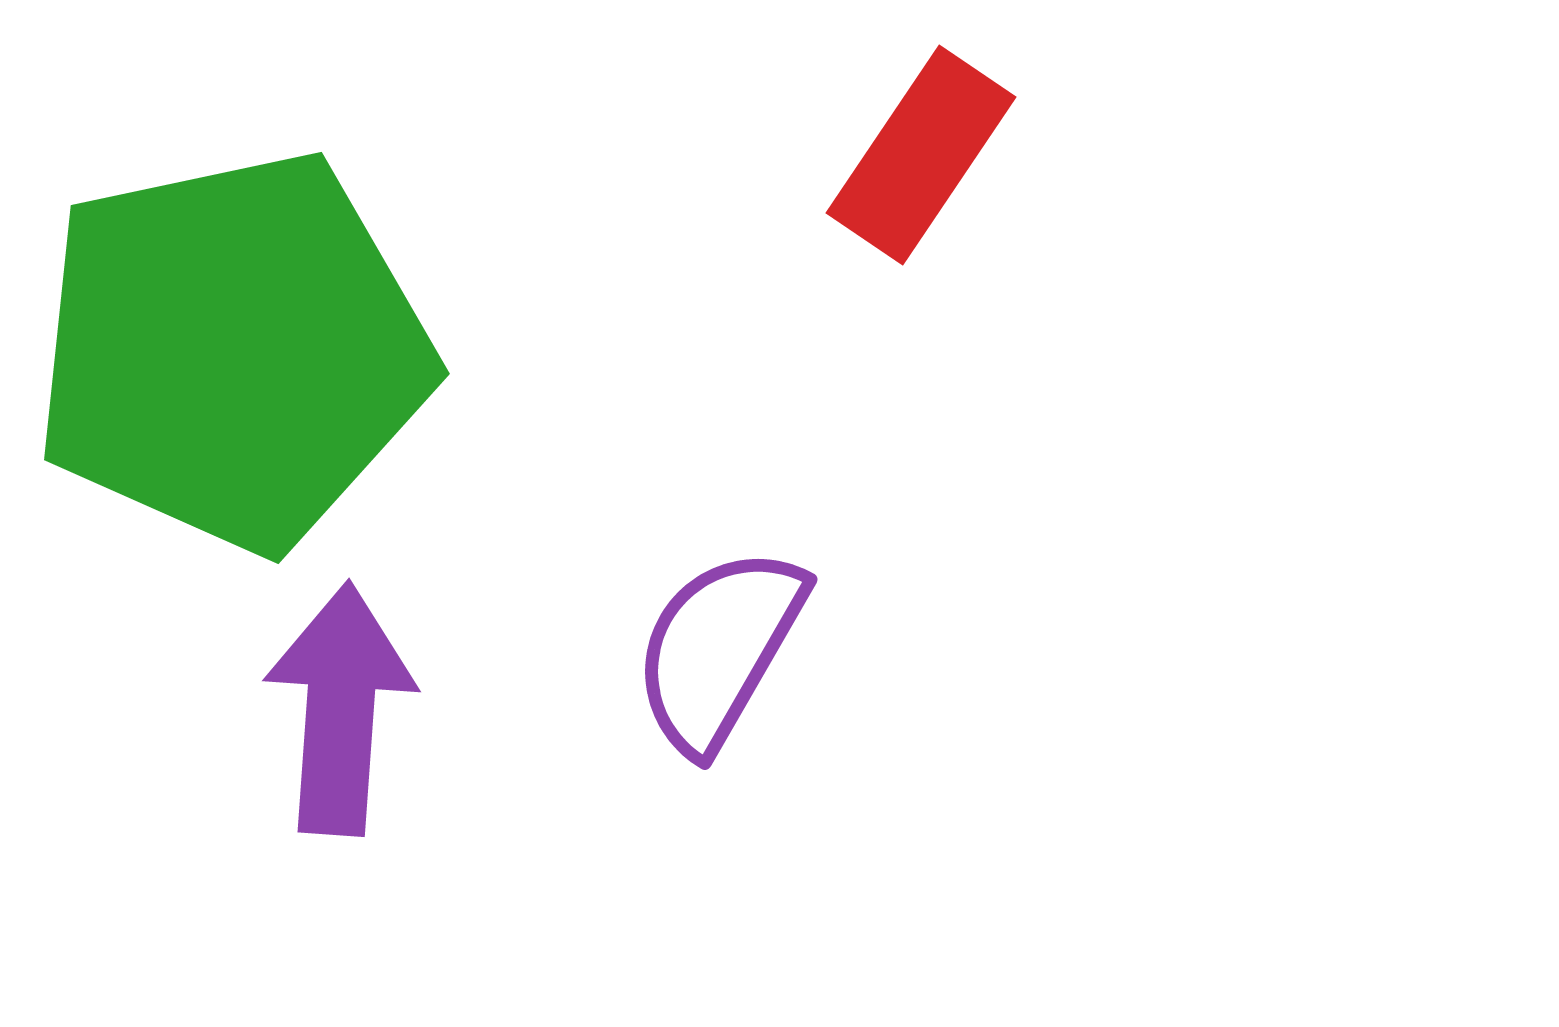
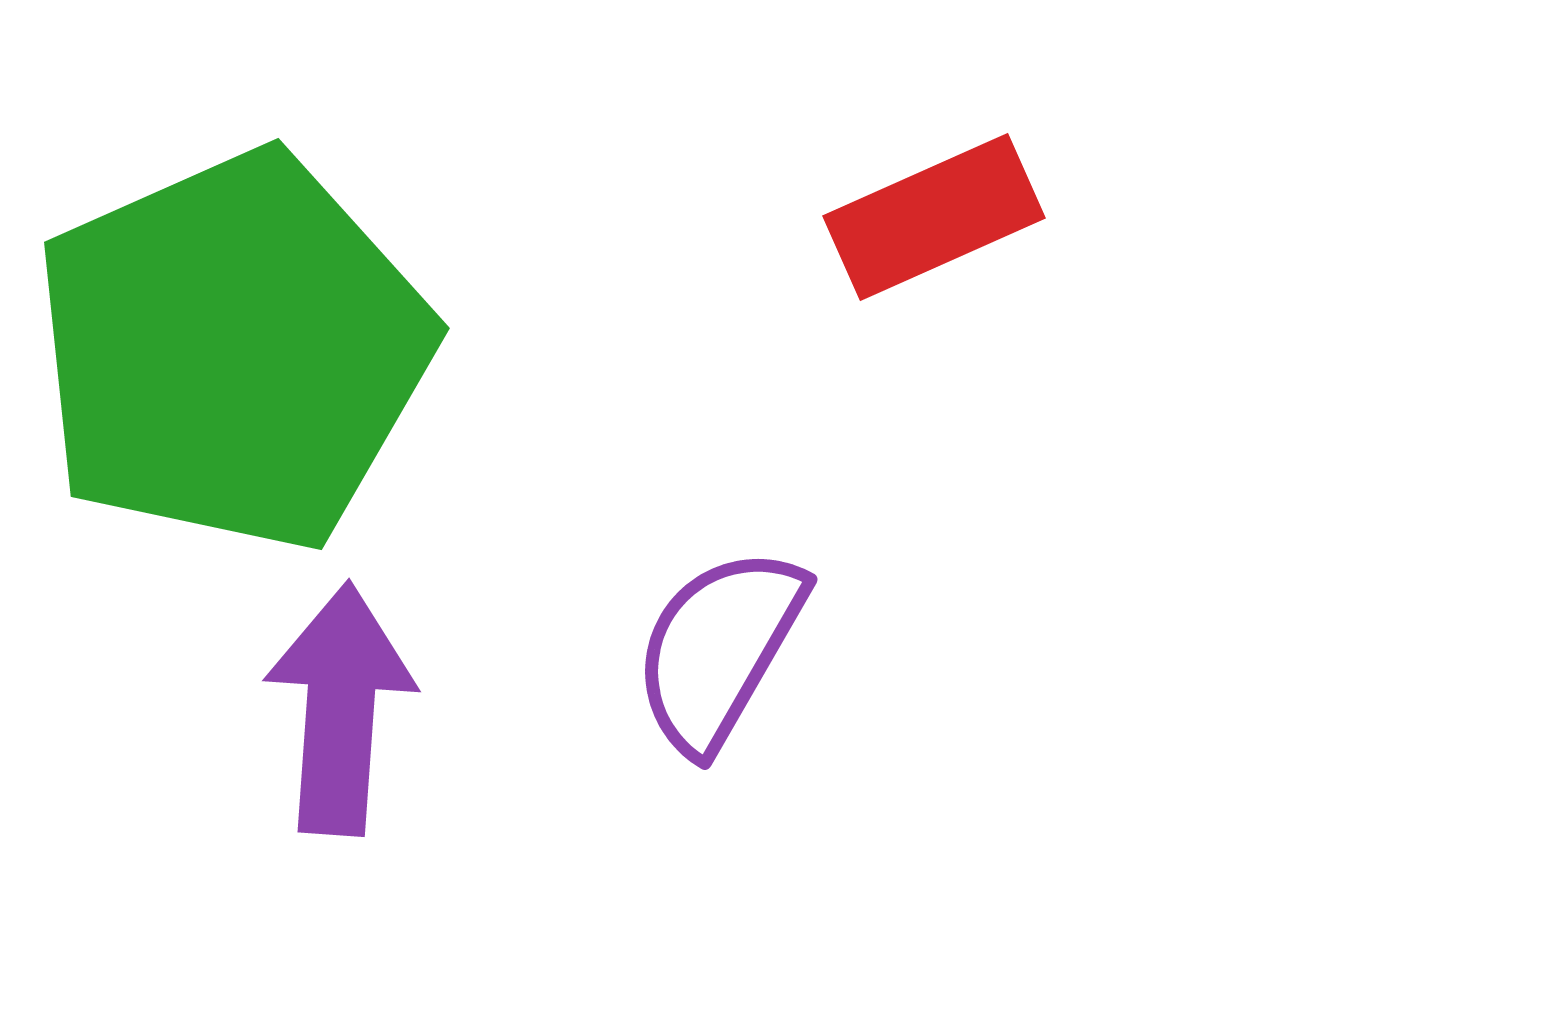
red rectangle: moved 13 px right, 62 px down; rotated 32 degrees clockwise
green pentagon: rotated 12 degrees counterclockwise
